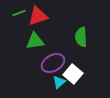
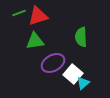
cyan triangle: moved 24 px right, 1 px down
